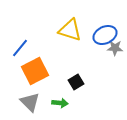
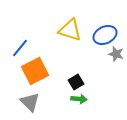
gray star: moved 1 px right, 6 px down; rotated 14 degrees clockwise
green arrow: moved 19 px right, 4 px up
